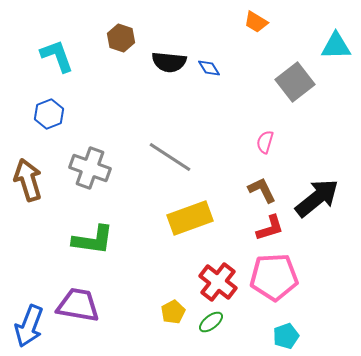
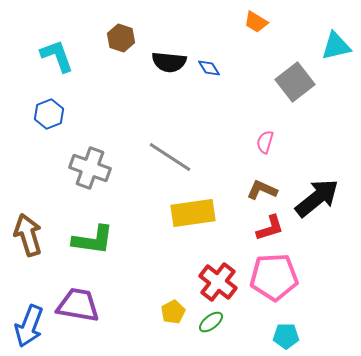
cyan triangle: rotated 12 degrees counterclockwise
brown arrow: moved 55 px down
brown L-shape: rotated 40 degrees counterclockwise
yellow rectangle: moved 3 px right, 5 px up; rotated 12 degrees clockwise
cyan pentagon: rotated 20 degrees clockwise
